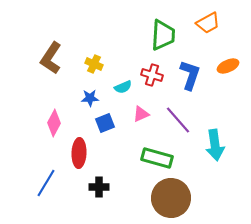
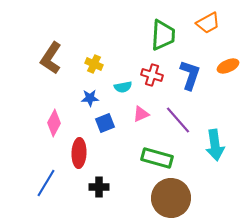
cyan semicircle: rotated 12 degrees clockwise
